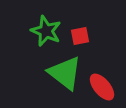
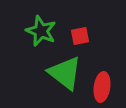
green star: moved 5 px left
red ellipse: rotated 48 degrees clockwise
